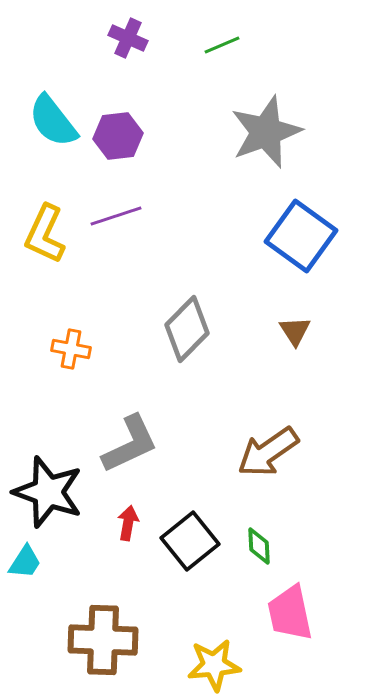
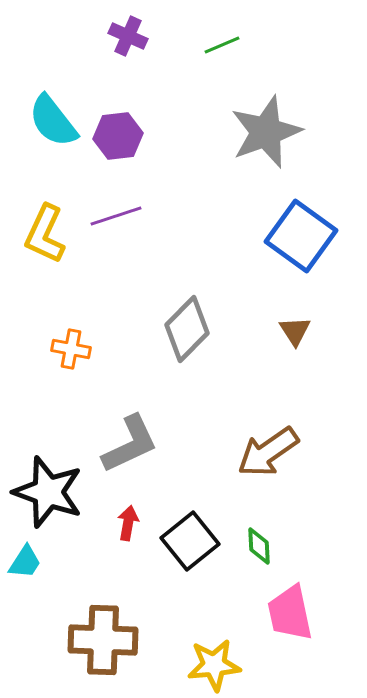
purple cross: moved 2 px up
